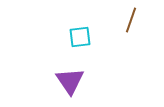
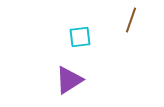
purple triangle: moved 1 px left, 1 px up; rotated 32 degrees clockwise
